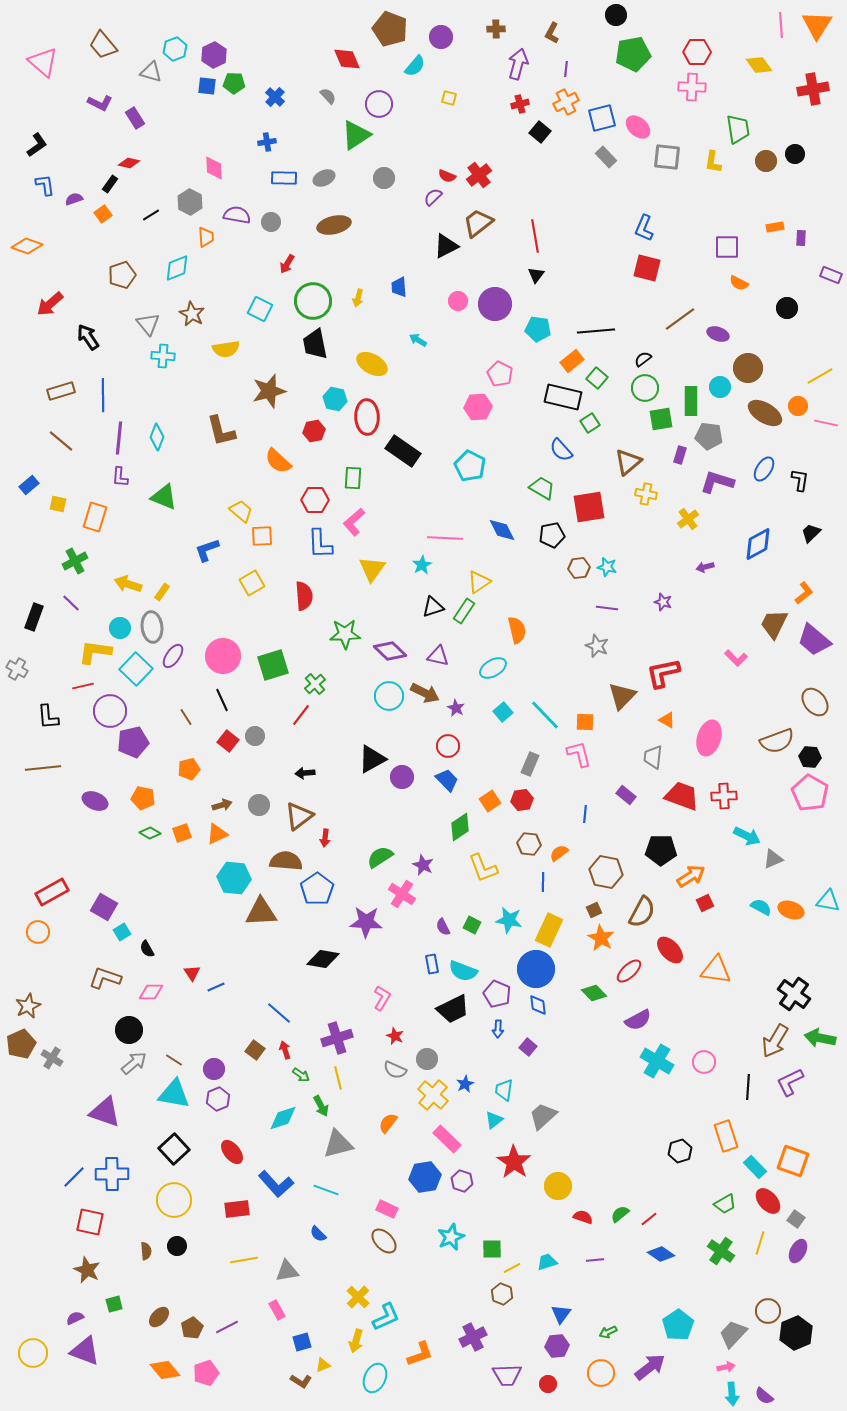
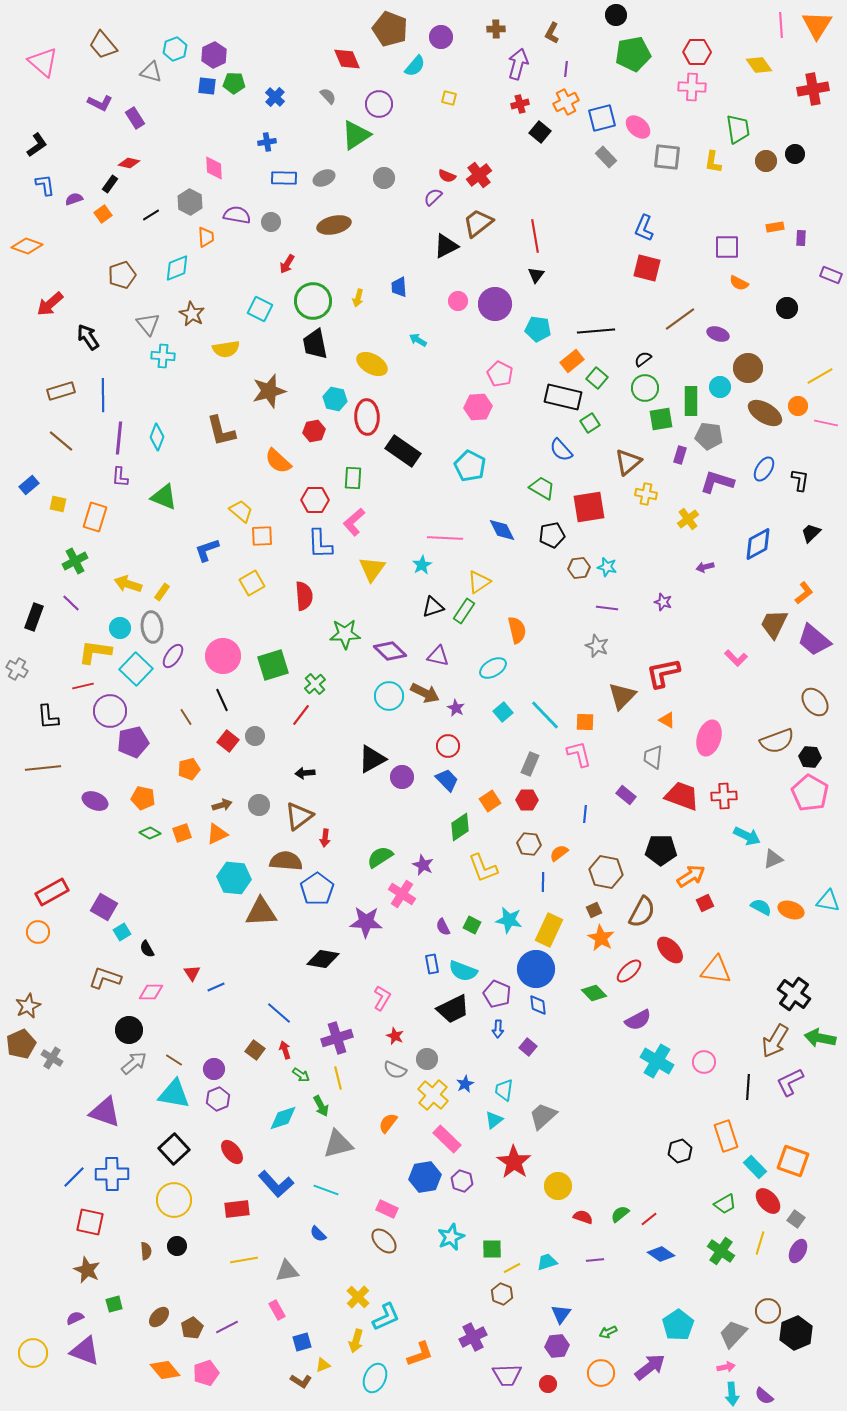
red hexagon at (522, 800): moved 5 px right; rotated 10 degrees clockwise
